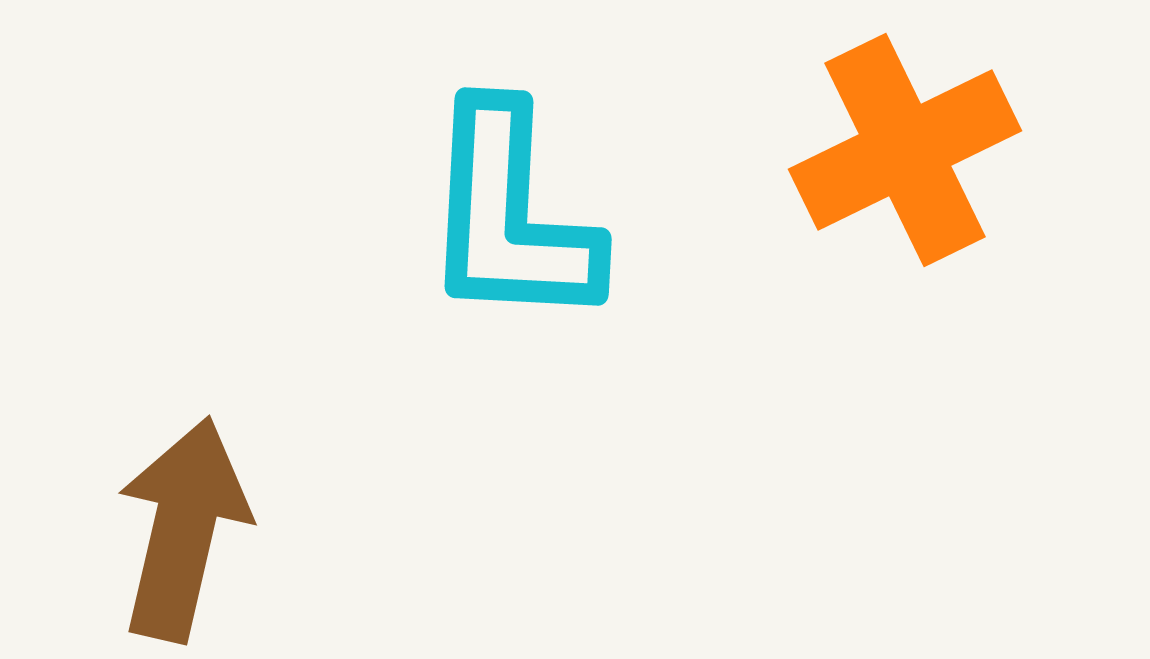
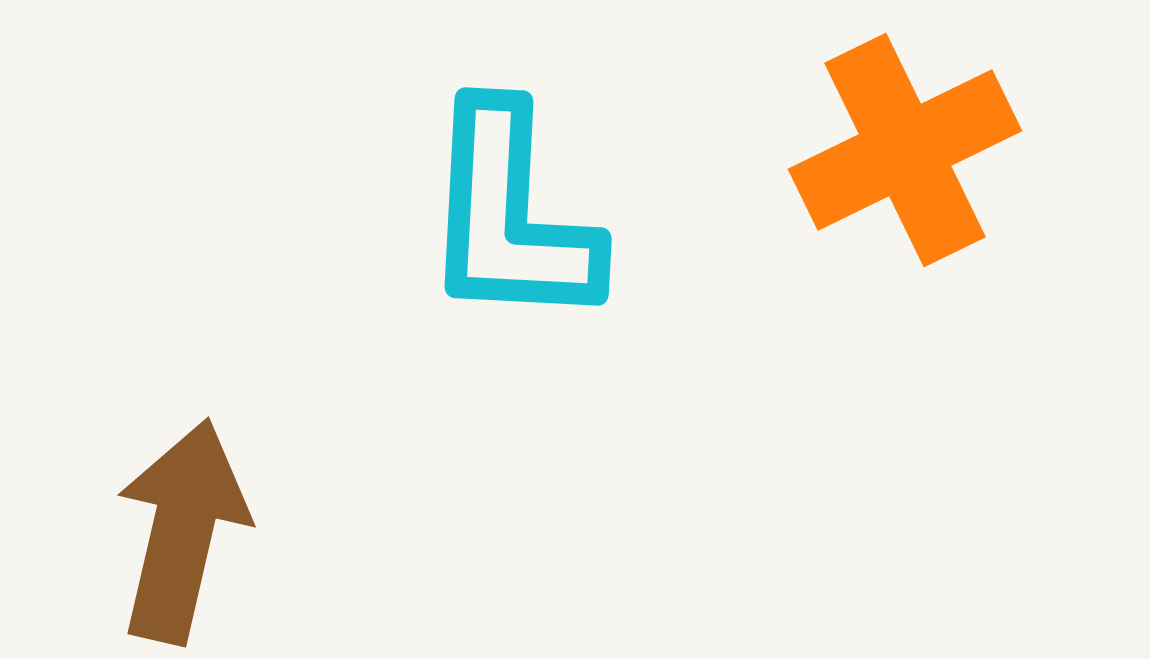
brown arrow: moved 1 px left, 2 px down
